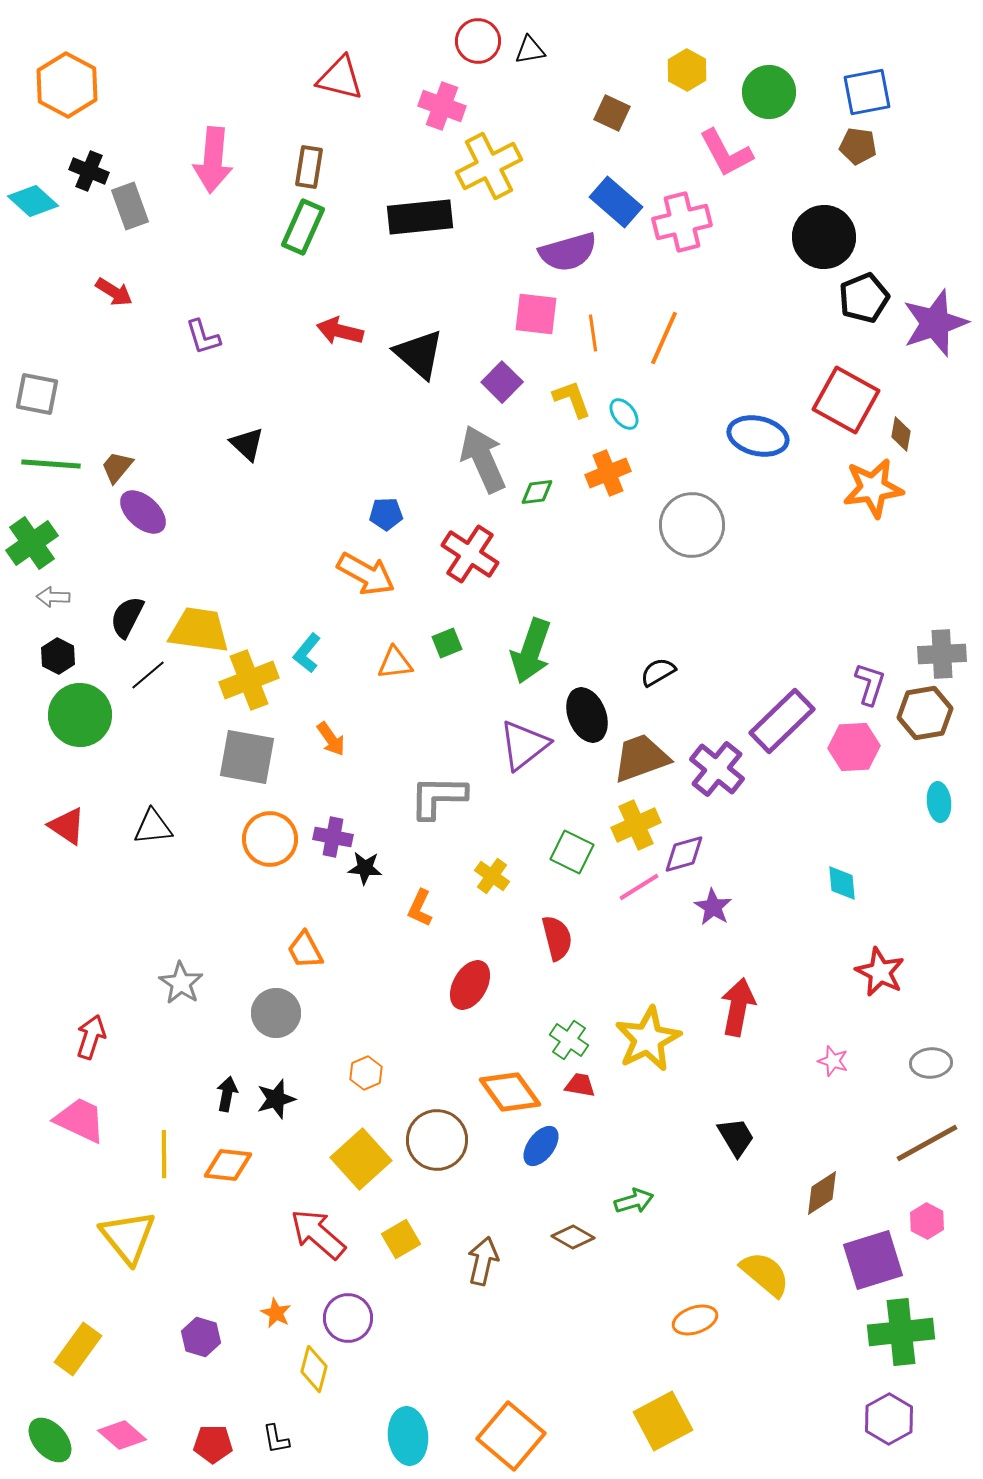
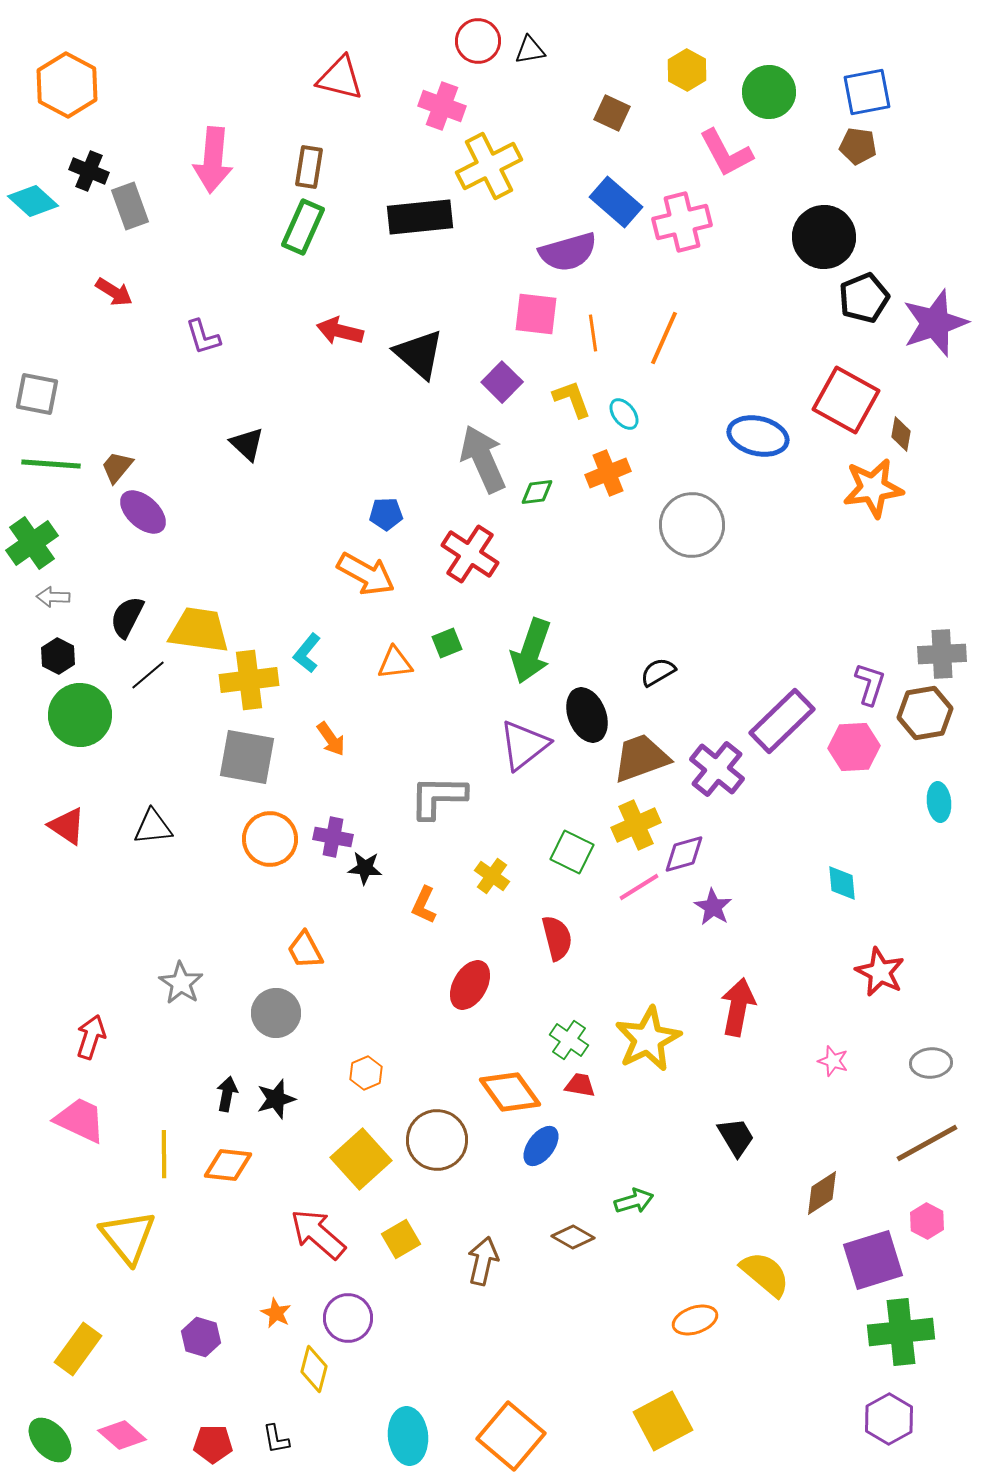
yellow cross at (249, 680): rotated 14 degrees clockwise
orange L-shape at (420, 908): moved 4 px right, 3 px up
